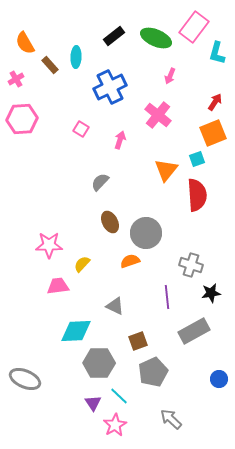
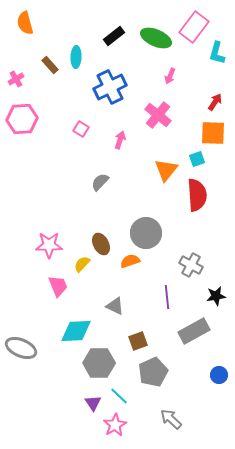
orange semicircle at (25, 43): moved 20 px up; rotated 15 degrees clockwise
orange square at (213, 133): rotated 24 degrees clockwise
brown ellipse at (110, 222): moved 9 px left, 22 px down
gray cross at (191, 265): rotated 10 degrees clockwise
pink trapezoid at (58, 286): rotated 75 degrees clockwise
black star at (211, 293): moved 5 px right, 3 px down
gray ellipse at (25, 379): moved 4 px left, 31 px up
blue circle at (219, 379): moved 4 px up
